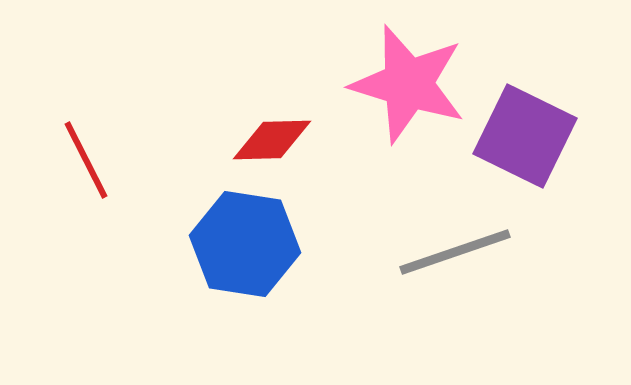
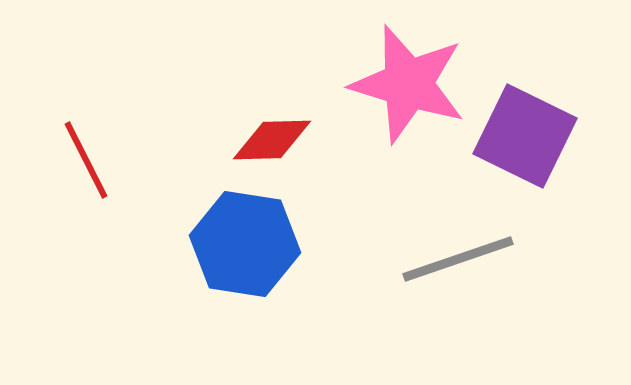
gray line: moved 3 px right, 7 px down
